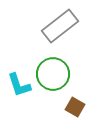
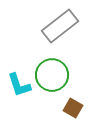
green circle: moved 1 px left, 1 px down
brown square: moved 2 px left, 1 px down
